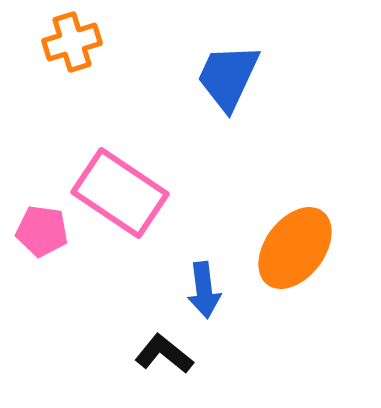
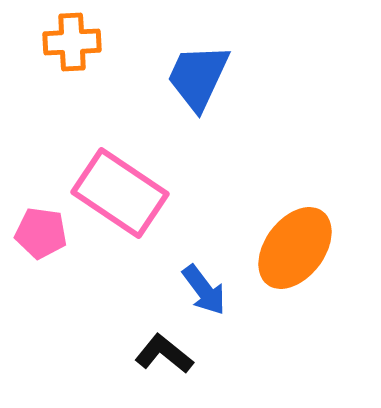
orange cross: rotated 14 degrees clockwise
blue trapezoid: moved 30 px left
pink pentagon: moved 1 px left, 2 px down
blue arrow: rotated 30 degrees counterclockwise
